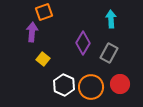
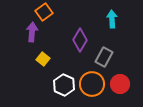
orange square: rotated 18 degrees counterclockwise
cyan arrow: moved 1 px right
purple diamond: moved 3 px left, 3 px up
gray rectangle: moved 5 px left, 4 px down
orange circle: moved 1 px right, 3 px up
